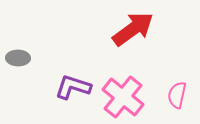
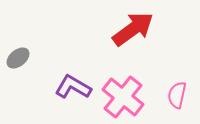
gray ellipse: rotated 40 degrees counterclockwise
purple L-shape: rotated 12 degrees clockwise
